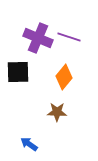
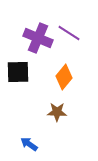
purple line: moved 4 px up; rotated 15 degrees clockwise
